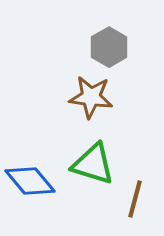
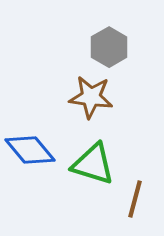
blue diamond: moved 31 px up
